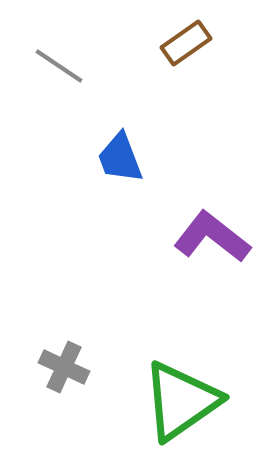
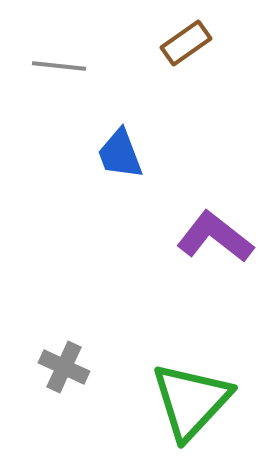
gray line: rotated 28 degrees counterclockwise
blue trapezoid: moved 4 px up
purple L-shape: moved 3 px right
green triangle: moved 10 px right; rotated 12 degrees counterclockwise
